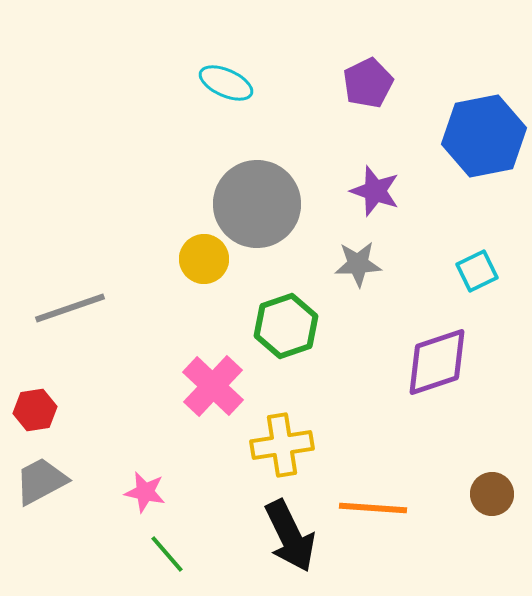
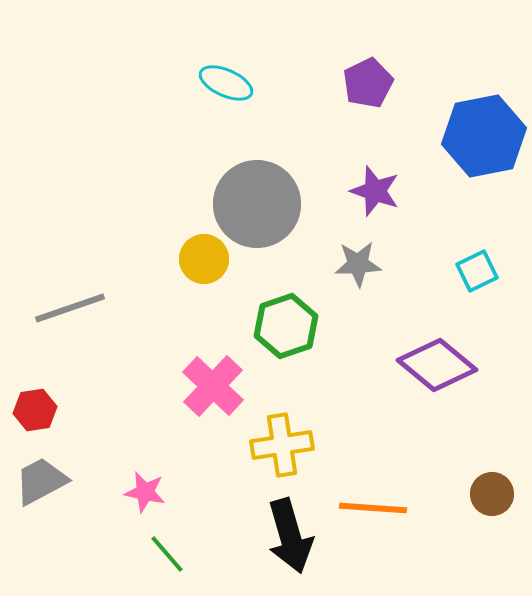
purple diamond: moved 3 px down; rotated 58 degrees clockwise
black arrow: rotated 10 degrees clockwise
